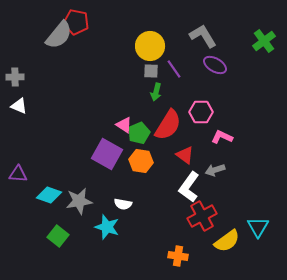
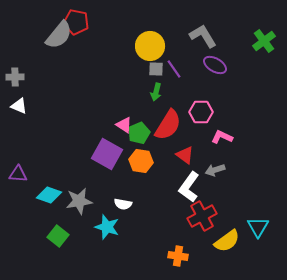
gray square: moved 5 px right, 2 px up
